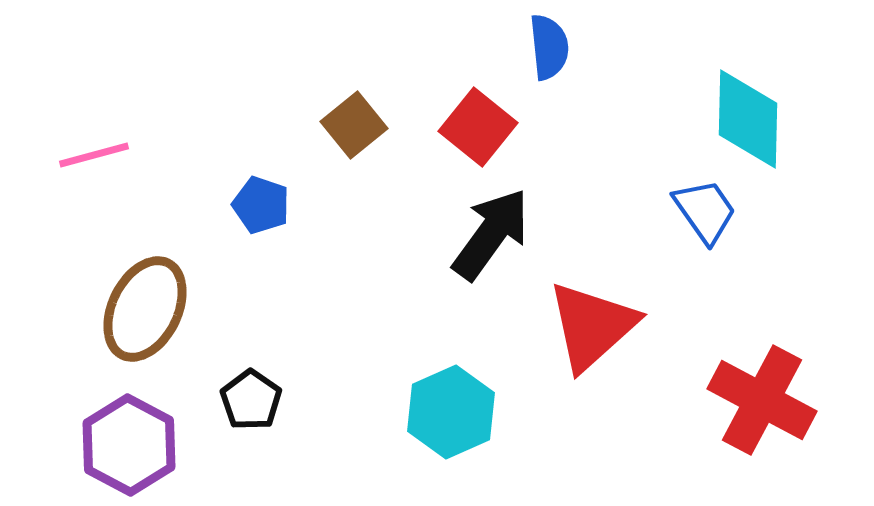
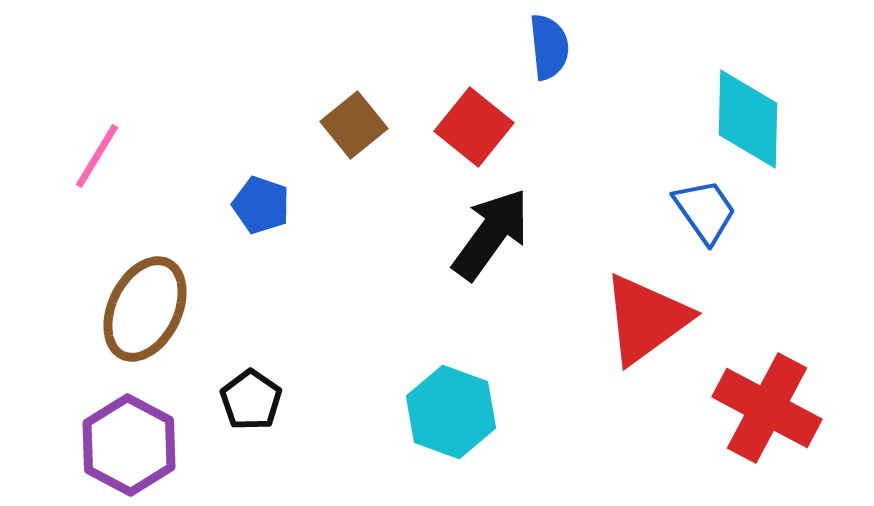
red square: moved 4 px left
pink line: moved 3 px right, 1 px down; rotated 44 degrees counterclockwise
red triangle: moved 54 px right, 7 px up; rotated 6 degrees clockwise
red cross: moved 5 px right, 8 px down
cyan hexagon: rotated 16 degrees counterclockwise
